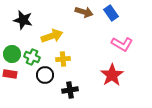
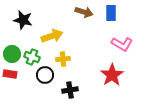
blue rectangle: rotated 35 degrees clockwise
